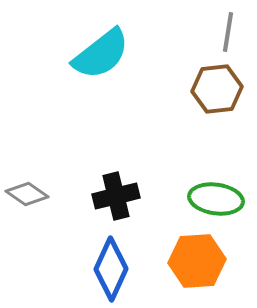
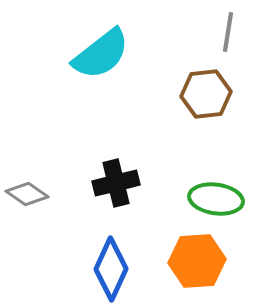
brown hexagon: moved 11 px left, 5 px down
black cross: moved 13 px up
